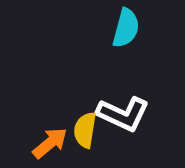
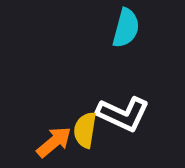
orange arrow: moved 4 px right, 1 px up
